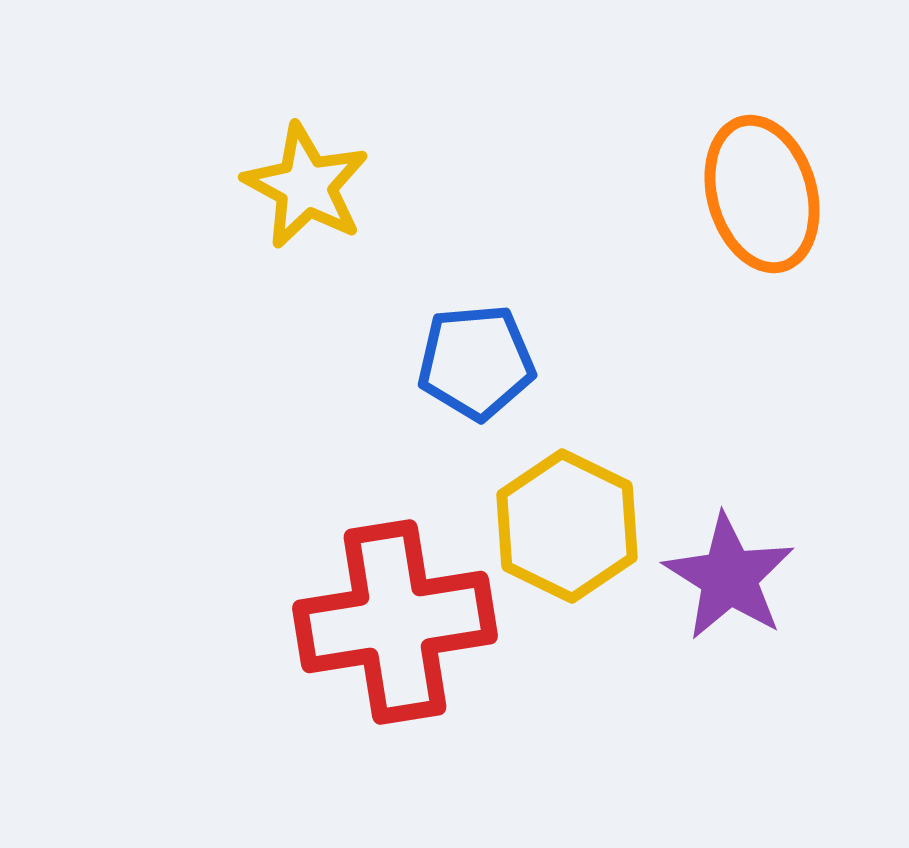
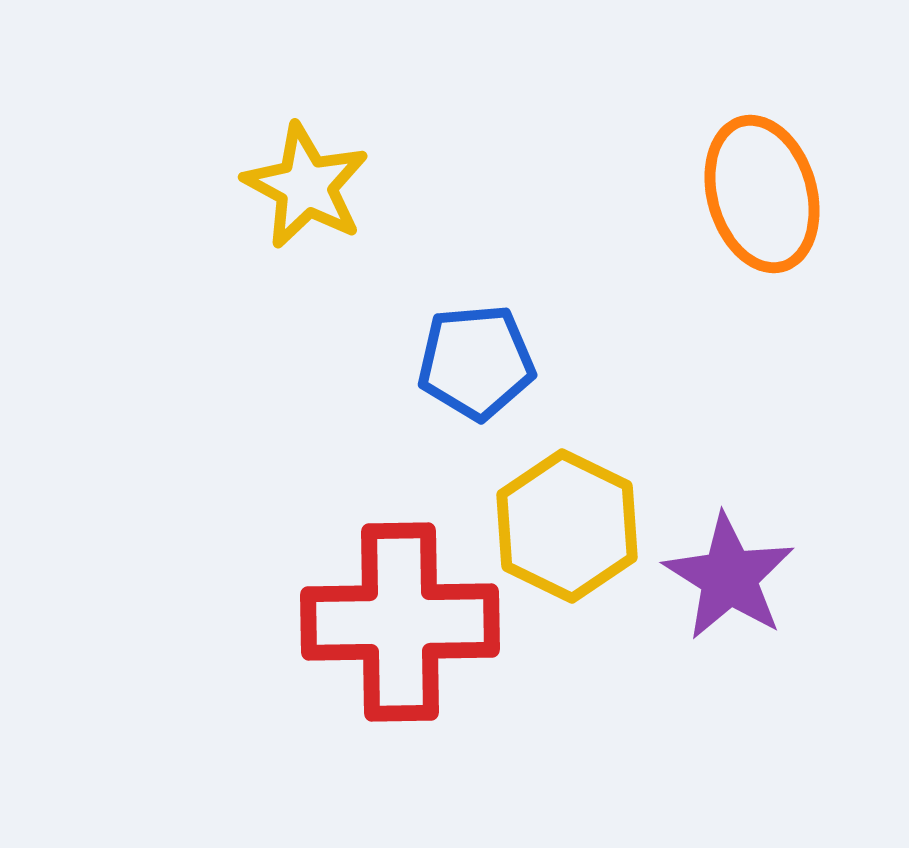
red cross: moved 5 px right; rotated 8 degrees clockwise
